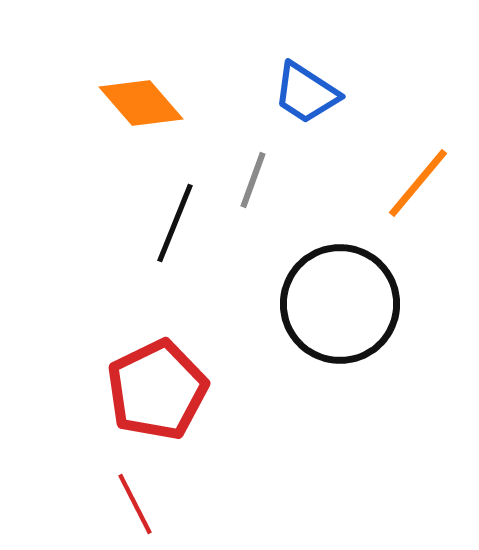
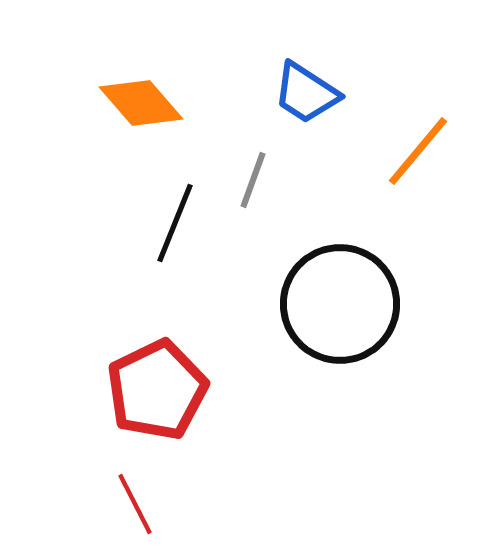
orange line: moved 32 px up
